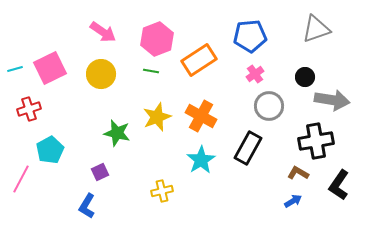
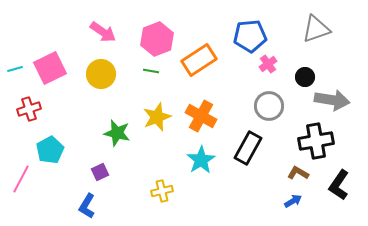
pink cross: moved 13 px right, 10 px up
